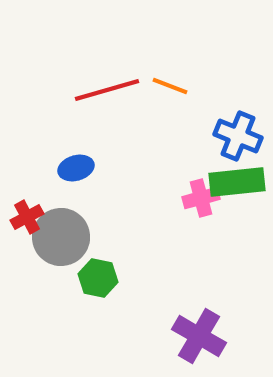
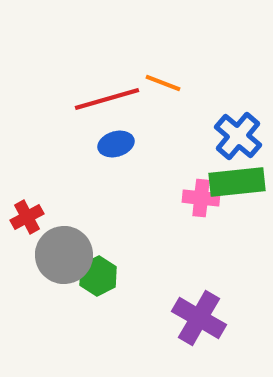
orange line: moved 7 px left, 3 px up
red line: moved 9 px down
blue cross: rotated 18 degrees clockwise
blue ellipse: moved 40 px right, 24 px up
pink cross: rotated 21 degrees clockwise
gray circle: moved 3 px right, 18 px down
green hexagon: moved 2 px up; rotated 21 degrees clockwise
purple cross: moved 18 px up
